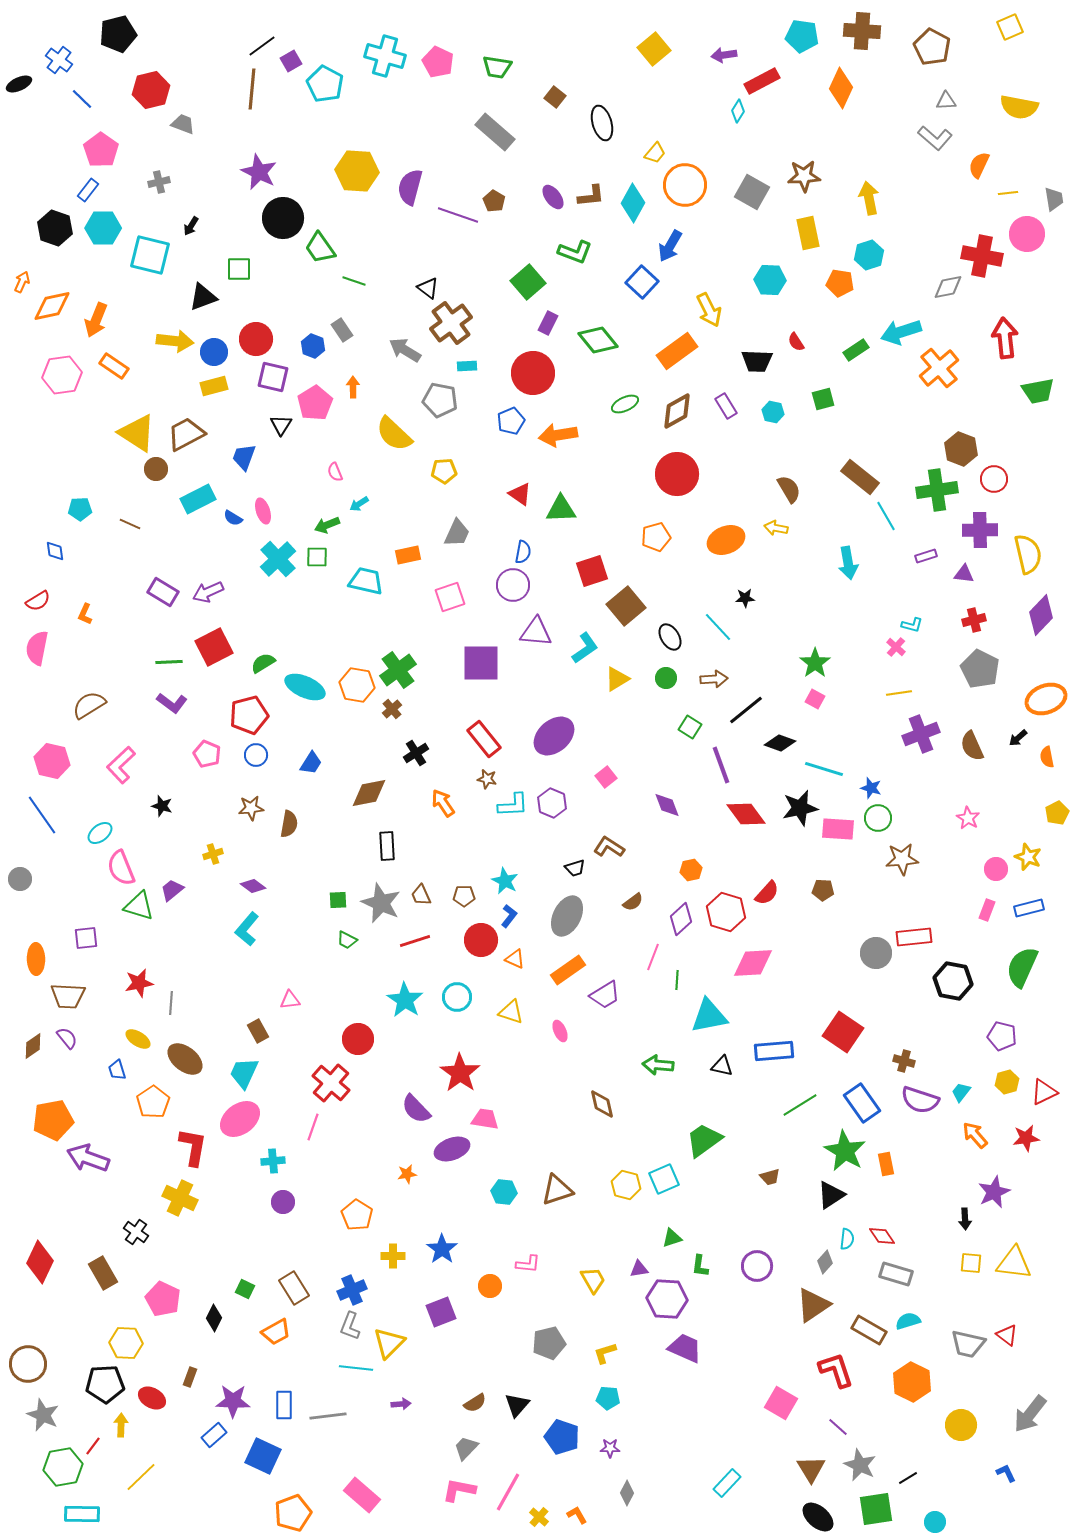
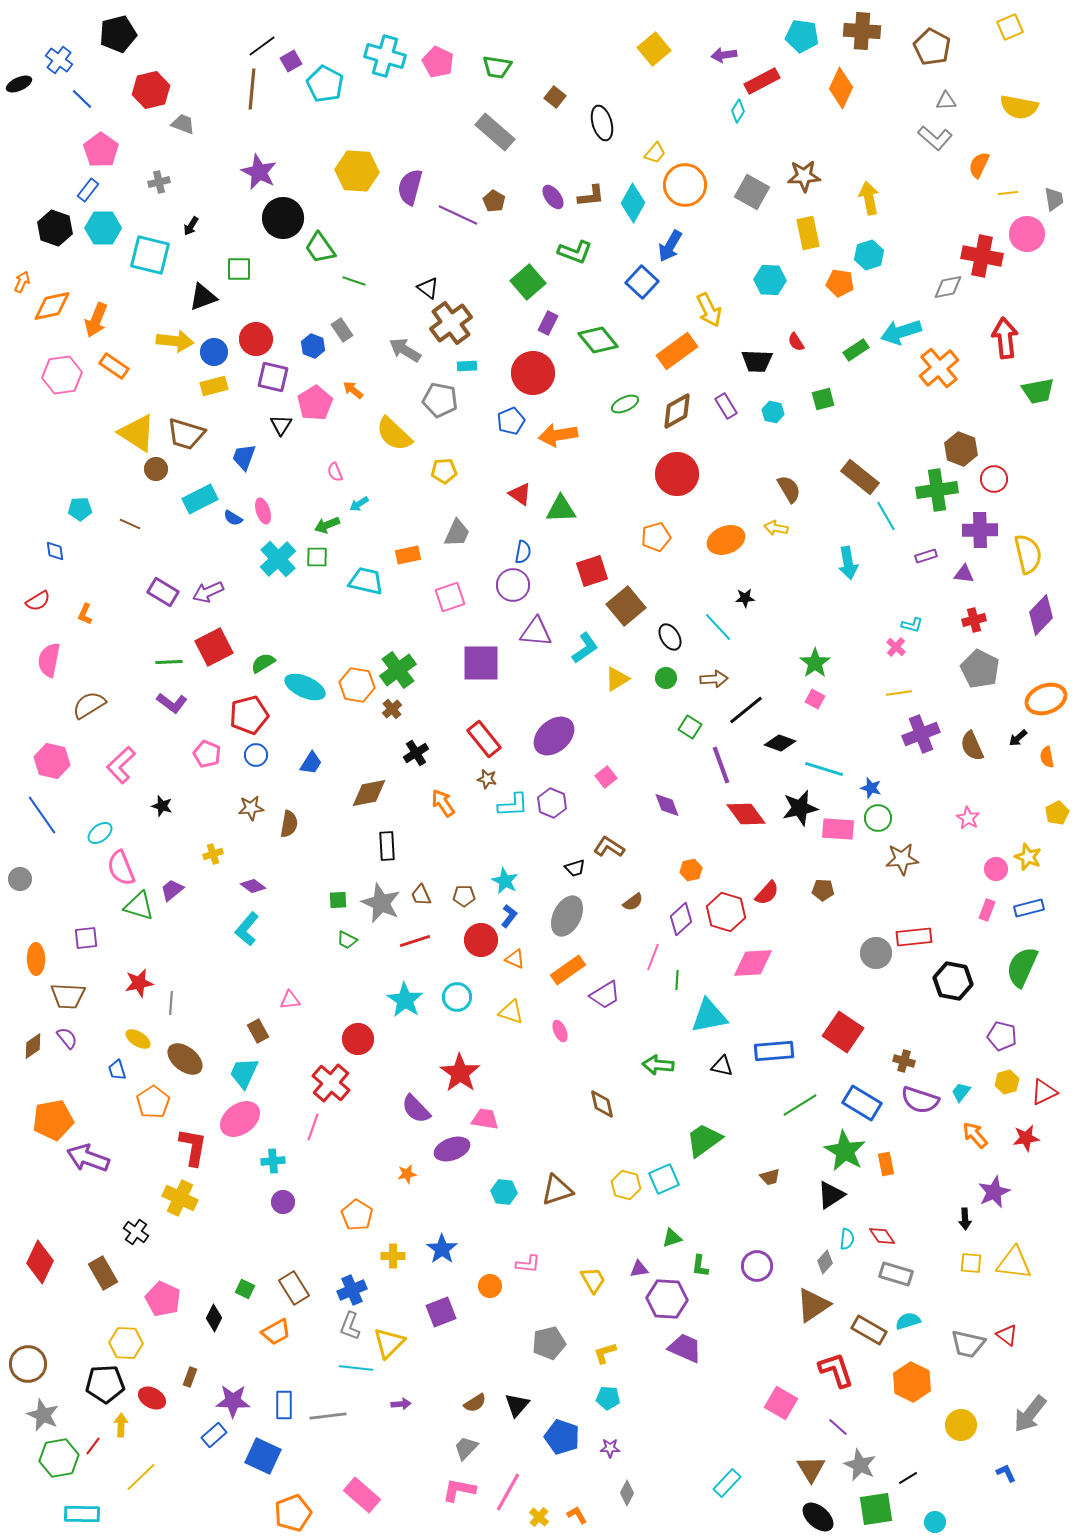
purple line at (458, 215): rotated 6 degrees clockwise
orange arrow at (353, 387): moved 3 px down; rotated 50 degrees counterclockwise
brown trapezoid at (186, 434): rotated 135 degrees counterclockwise
cyan rectangle at (198, 499): moved 2 px right
pink semicircle at (37, 648): moved 12 px right, 12 px down
blue rectangle at (862, 1103): rotated 24 degrees counterclockwise
green hexagon at (63, 1467): moved 4 px left, 9 px up
